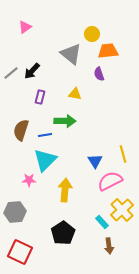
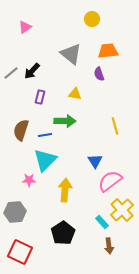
yellow circle: moved 15 px up
yellow line: moved 8 px left, 28 px up
pink semicircle: rotated 10 degrees counterclockwise
